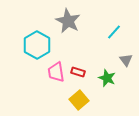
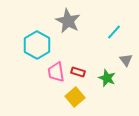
yellow square: moved 4 px left, 3 px up
